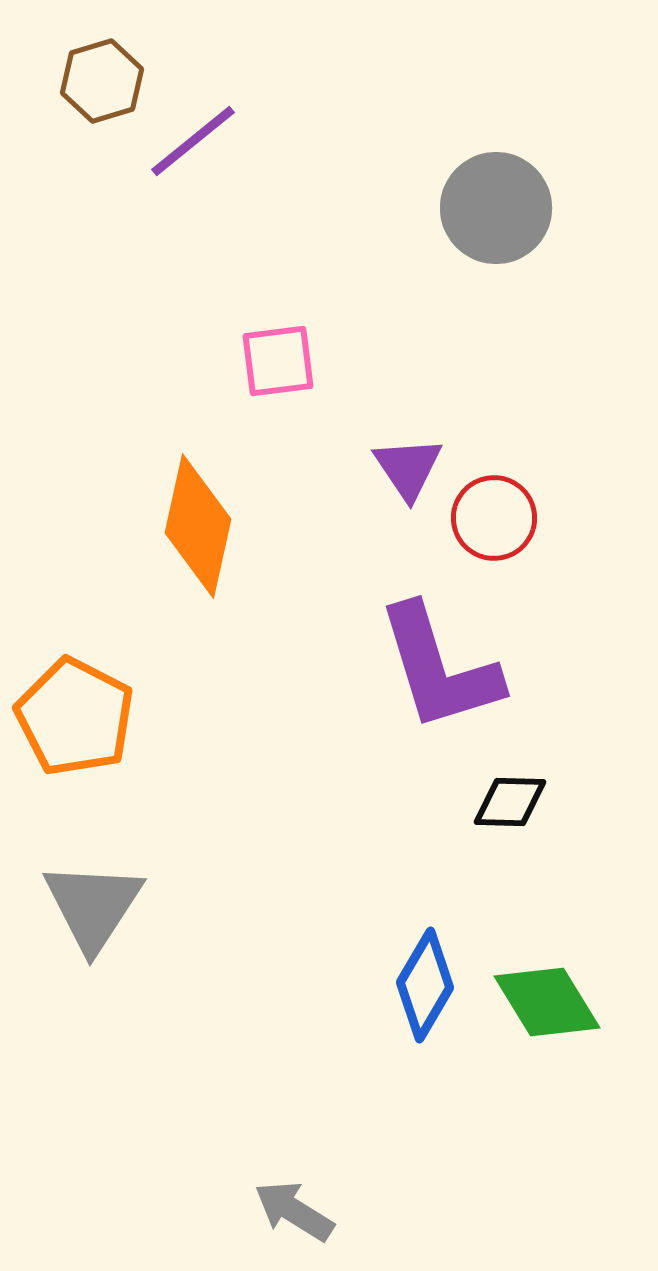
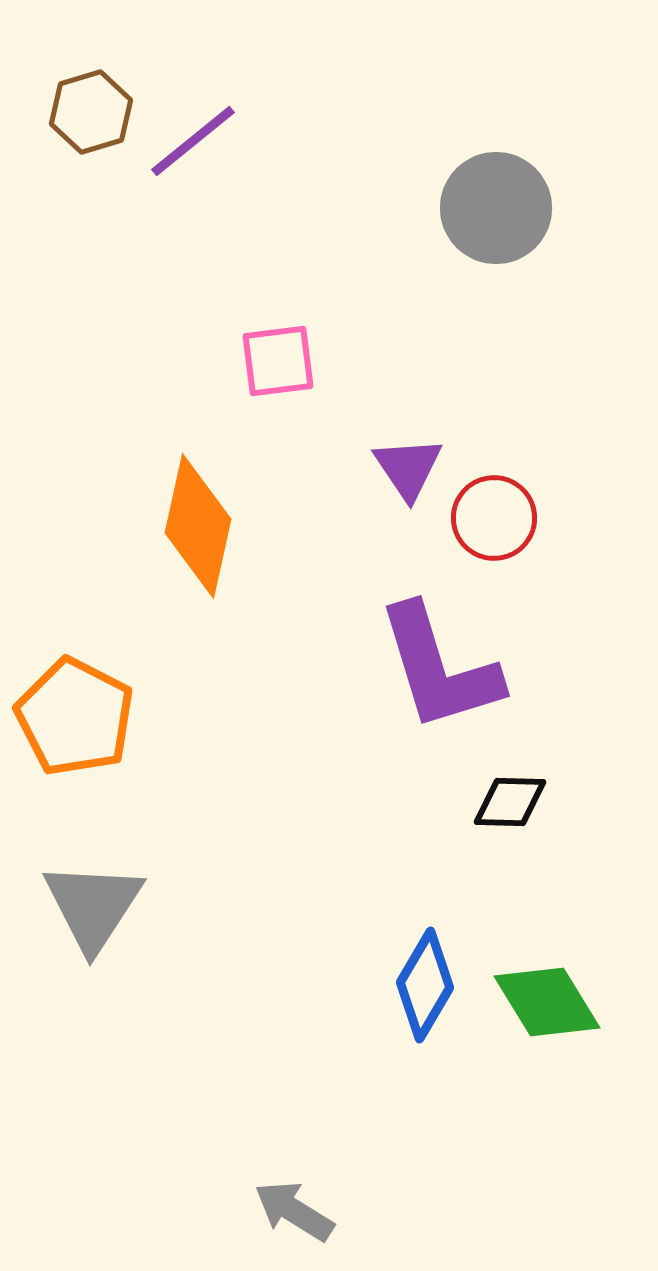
brown hexagon: moved 11 px left, 31 px down
